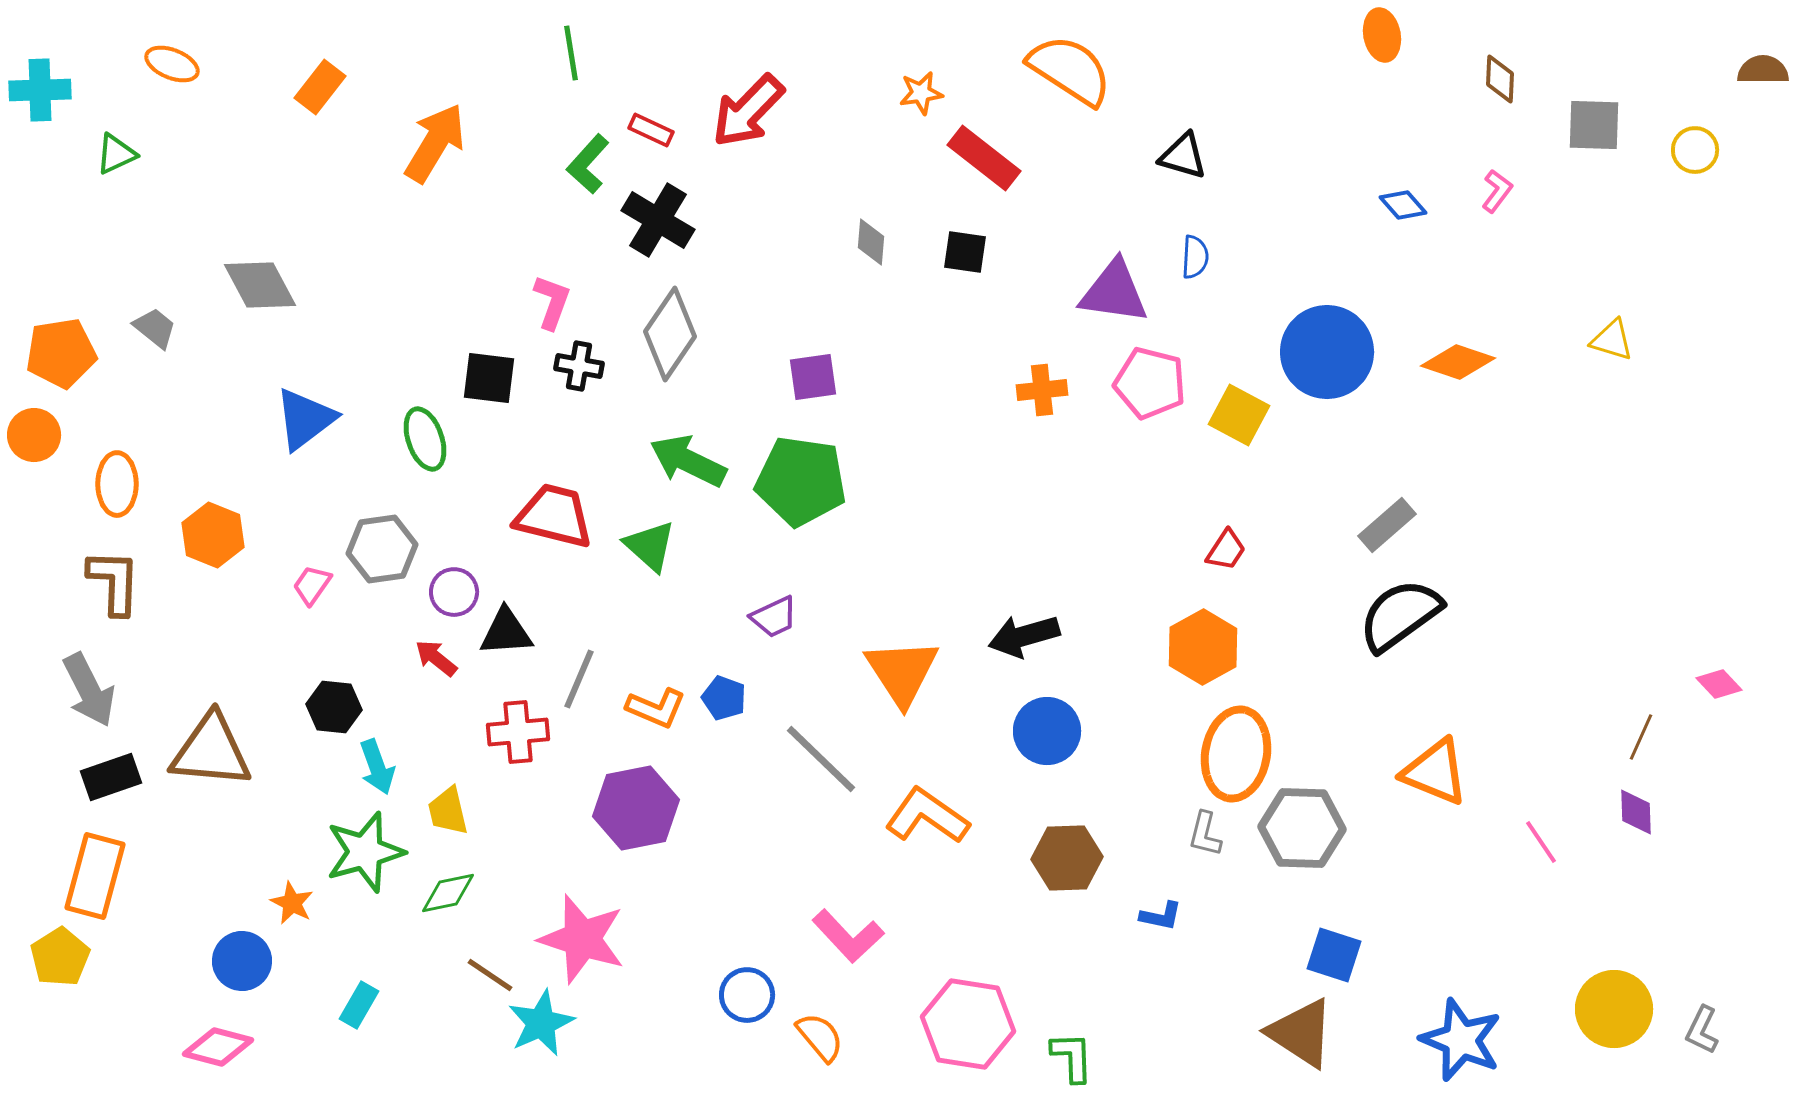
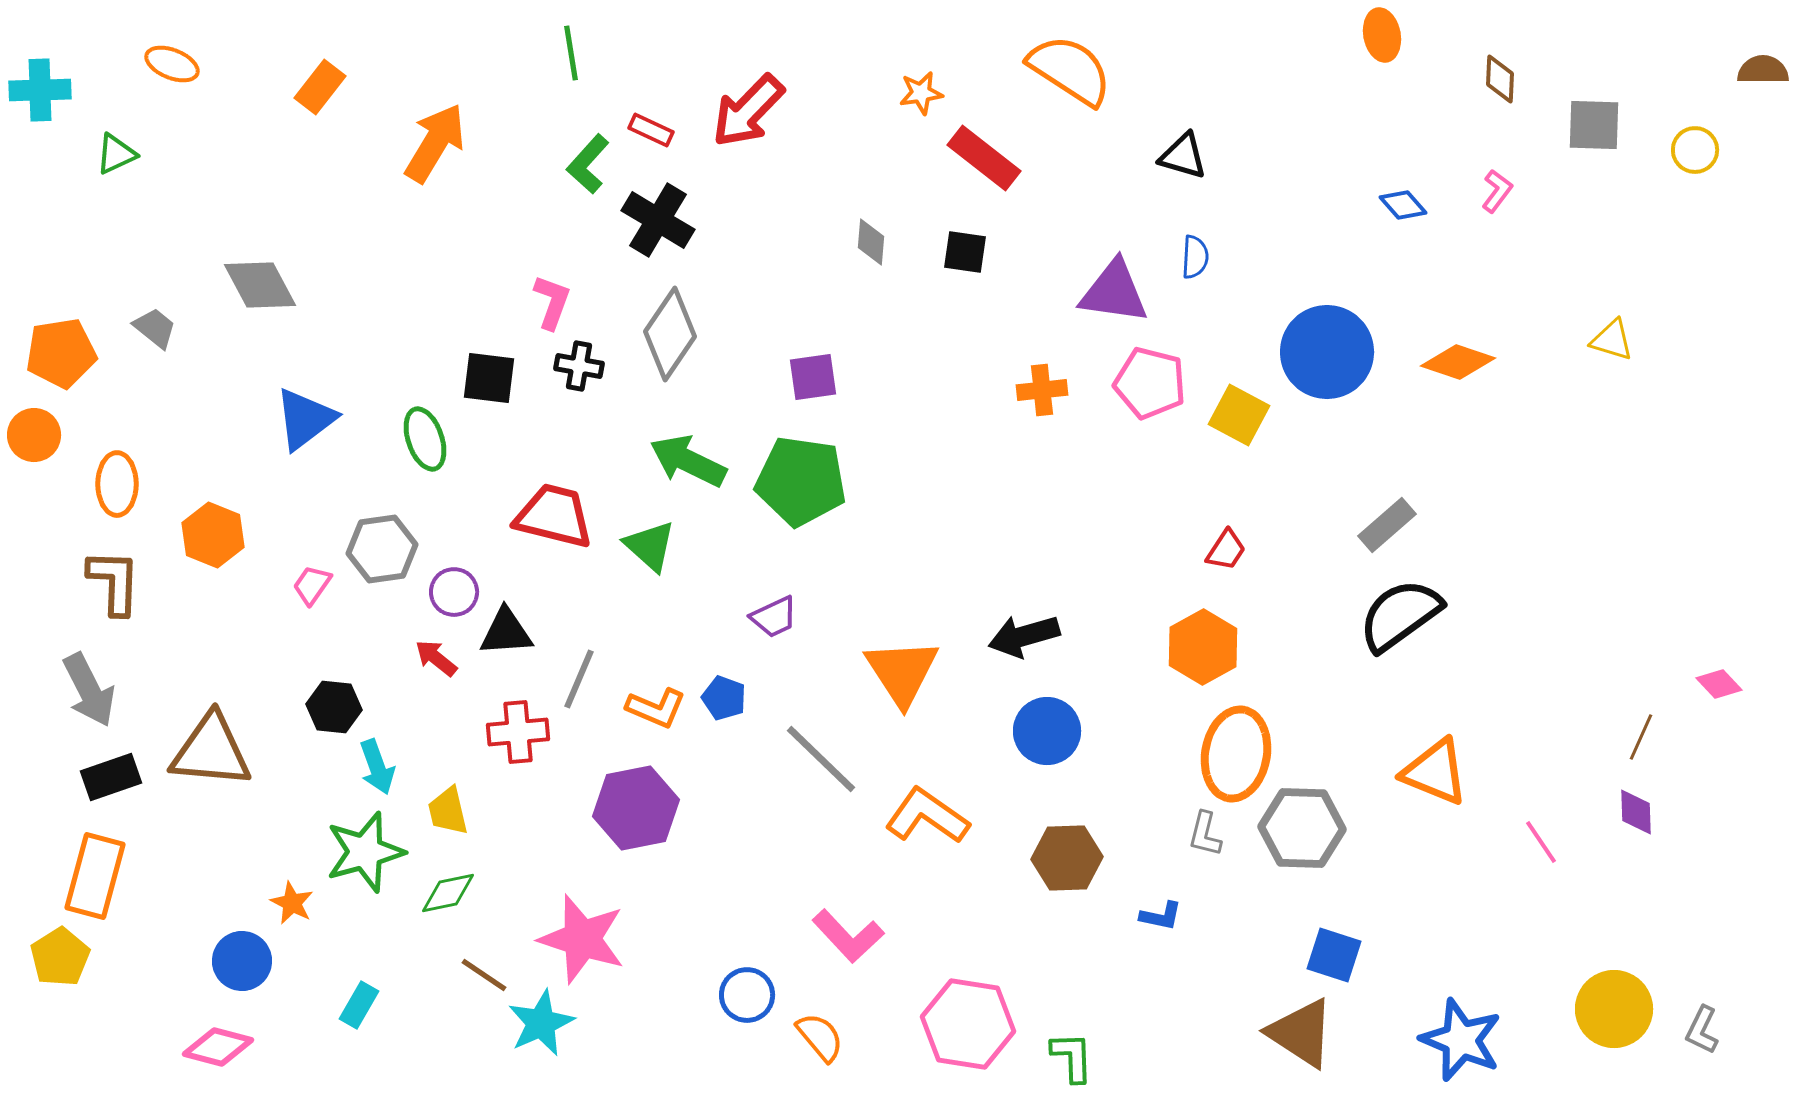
brown line at (490, 975): moved 6 px left
